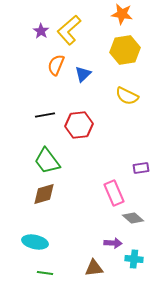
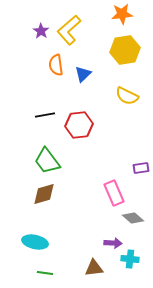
orange star: rotated 15 degrees counterclockwise
orange semicircle: rotated 30 degrees counterclockwise
cyan cross: moved 4 px left
